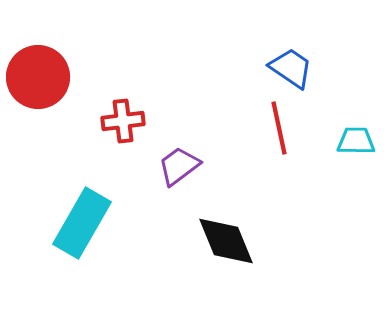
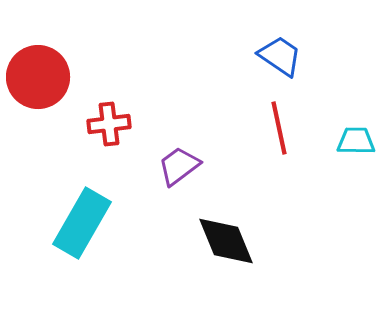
blue trapezoid: moved 11 px left, 12 px up
red cross: moved 14 px left, 3 px down
